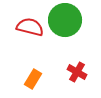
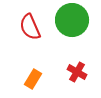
green circle: moved 7 px right
red semicircle: rotated 128 degrees counterclockwise
